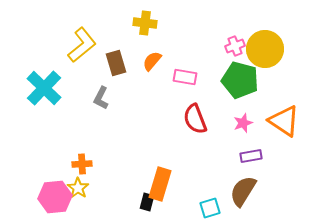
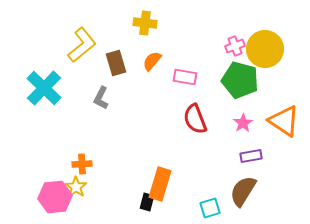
pink star: rotated 12 degrees counterclockwise
yellow star: moved 2 px left, 1 px up
